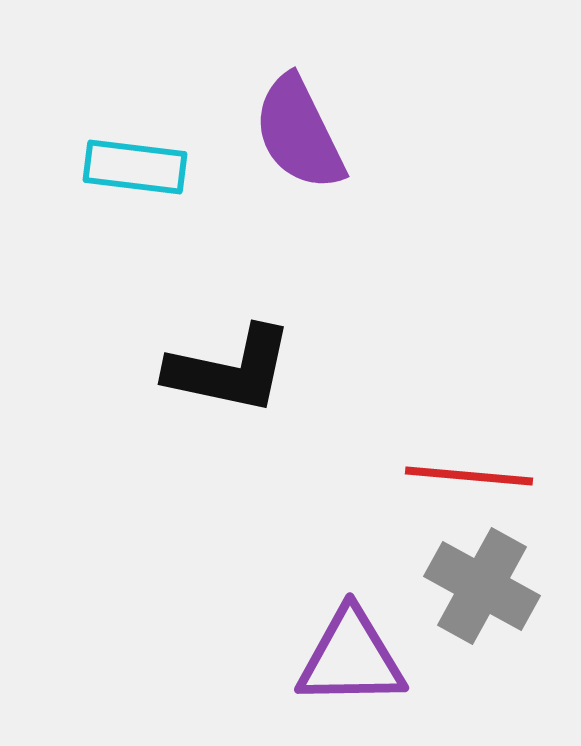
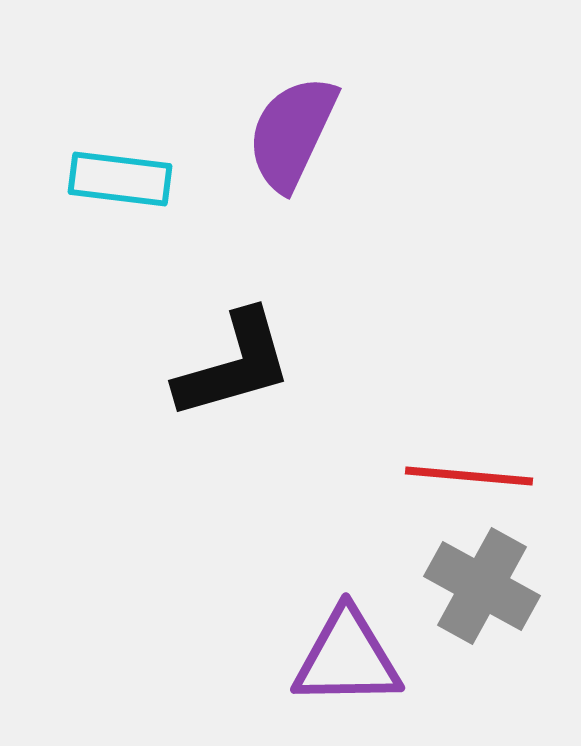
purple semicircle: moved 7 px left; rotated 51 degrees clockwise
cyan rectangle: moved 15 px left, 12 px down
black L-shape: moved 4 px right, 5 px up; rotated 28 degrees counterclockwise
purple triangle: moved 4 px left
